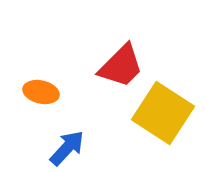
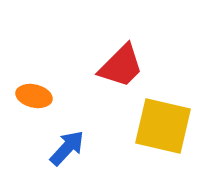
orange ellipse: moved 7 px left, 4 px down
yellow square: moved 13 px down; rotated 20 degrees counterclockwise
